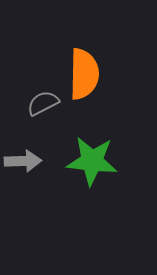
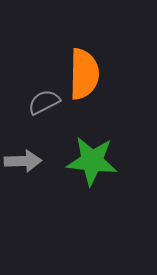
gray semicircle: moved 1 px right, 1 px up
